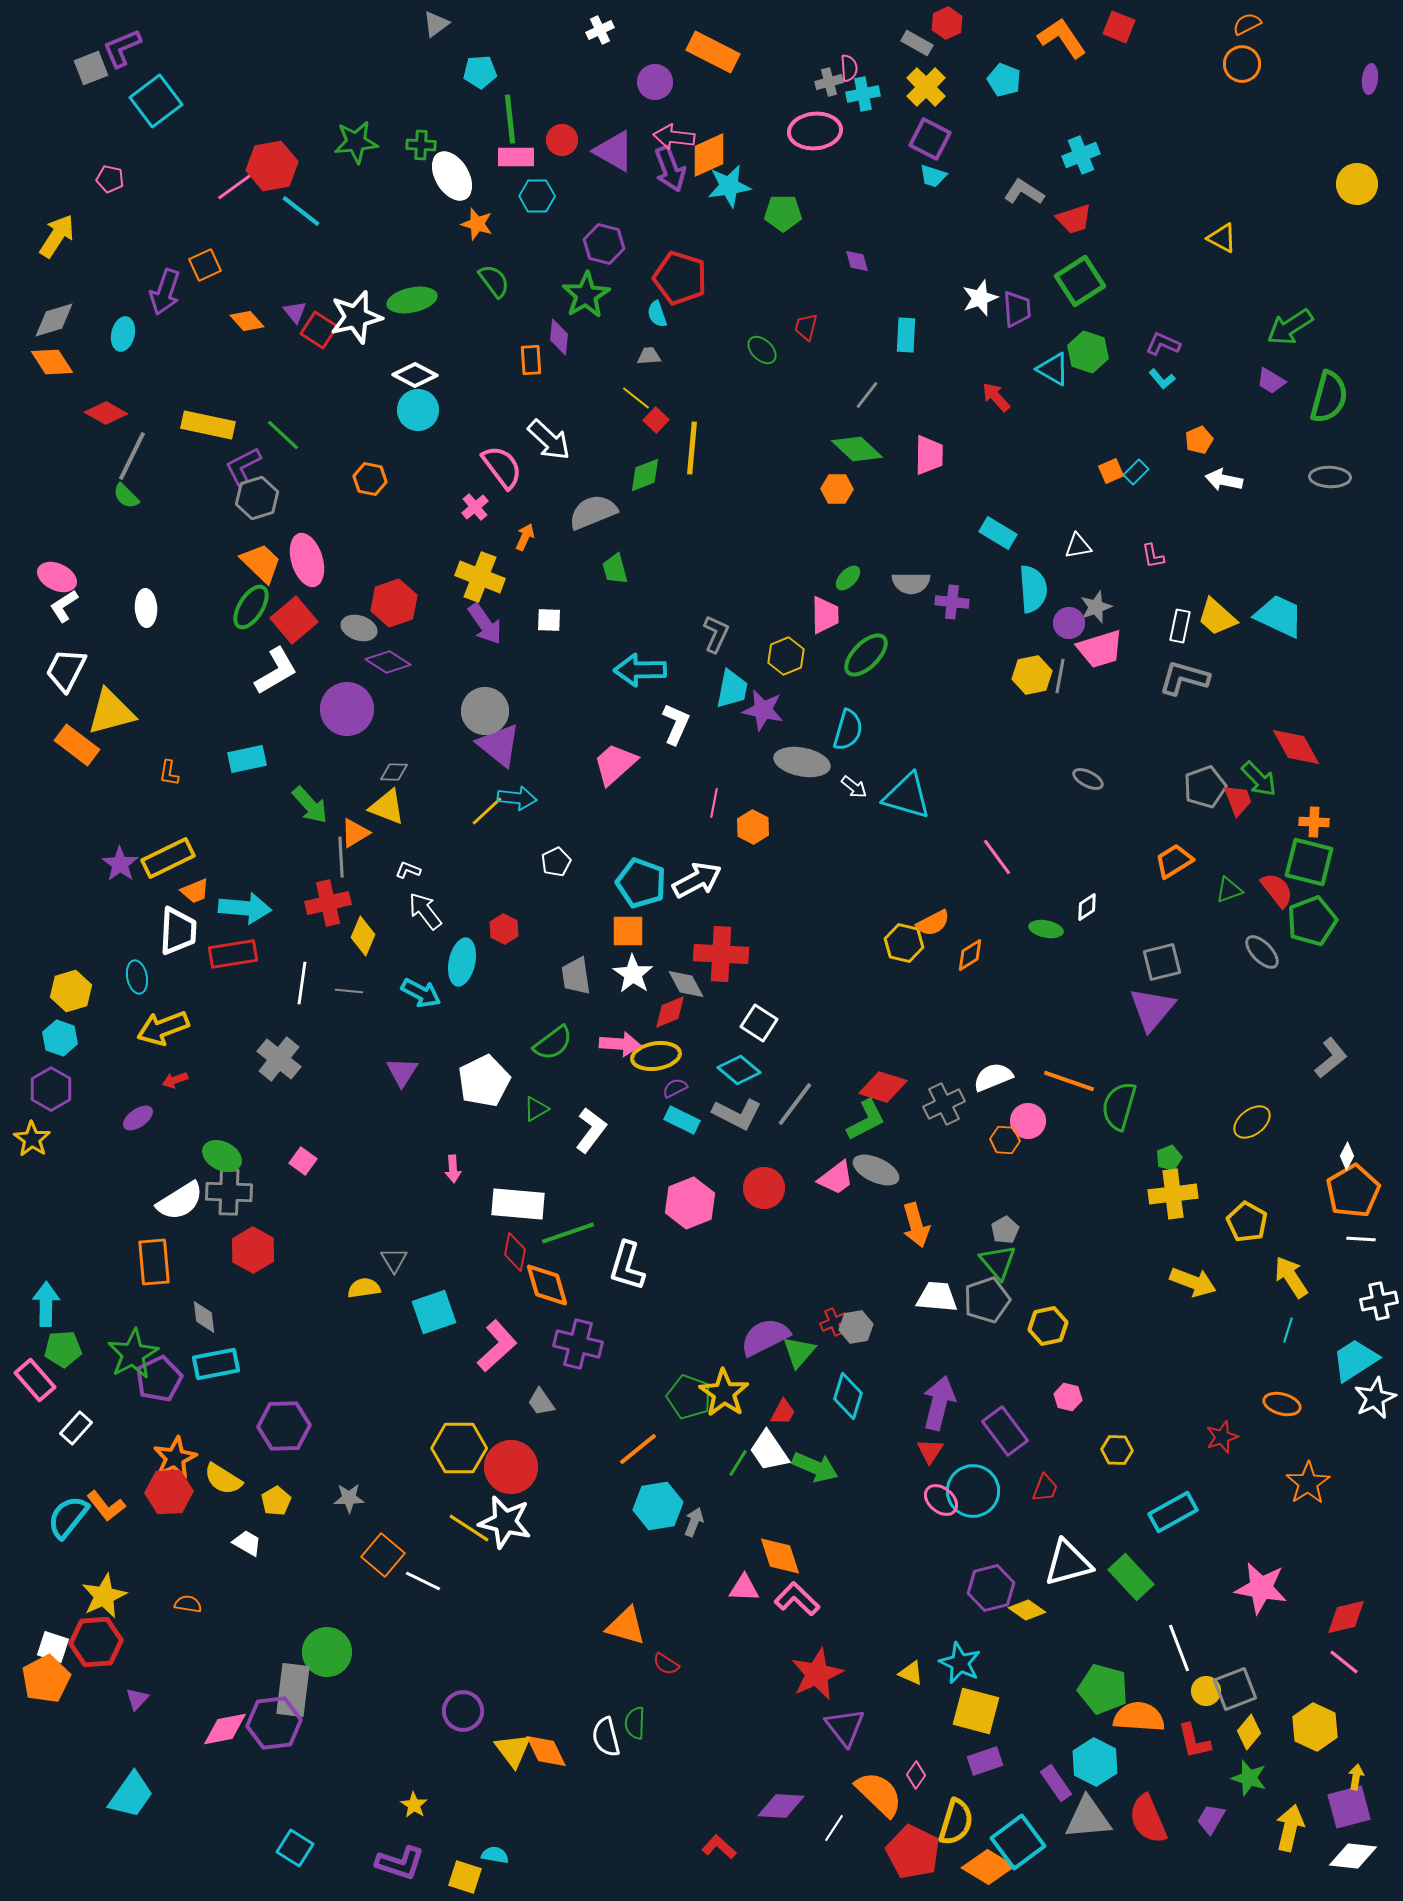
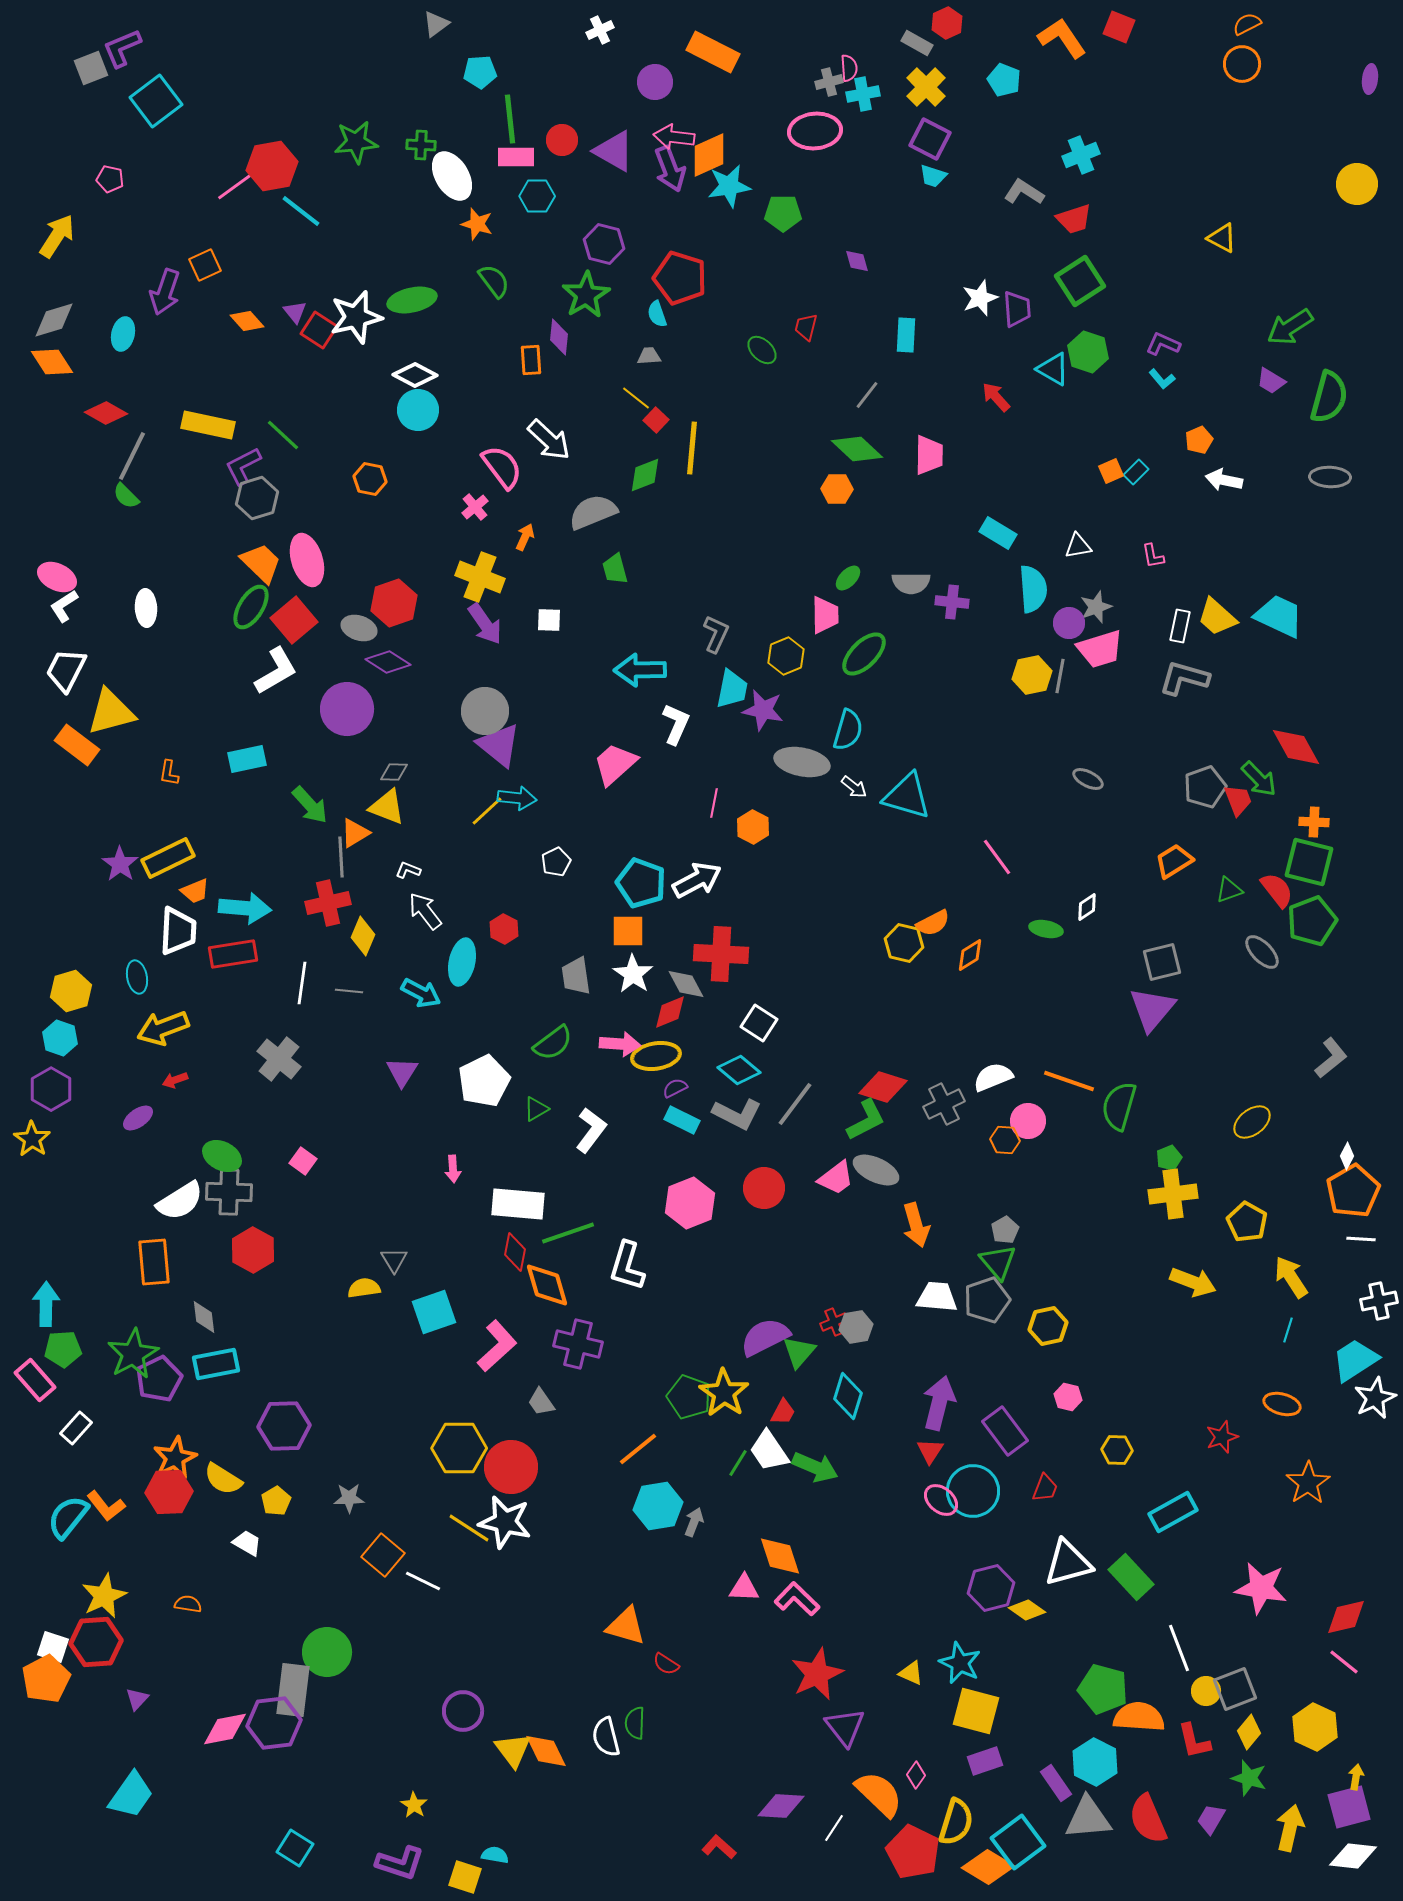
green ellipse at (866, 655): moved 2 px left, 1 px up
